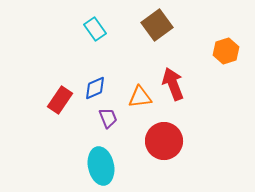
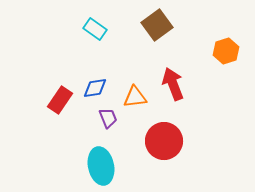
cyan rectangle: rotated 20 degrees counterclockwise
blue diamond: rotated 15 degrees clockwise
orange triangle: moved 5 px left
